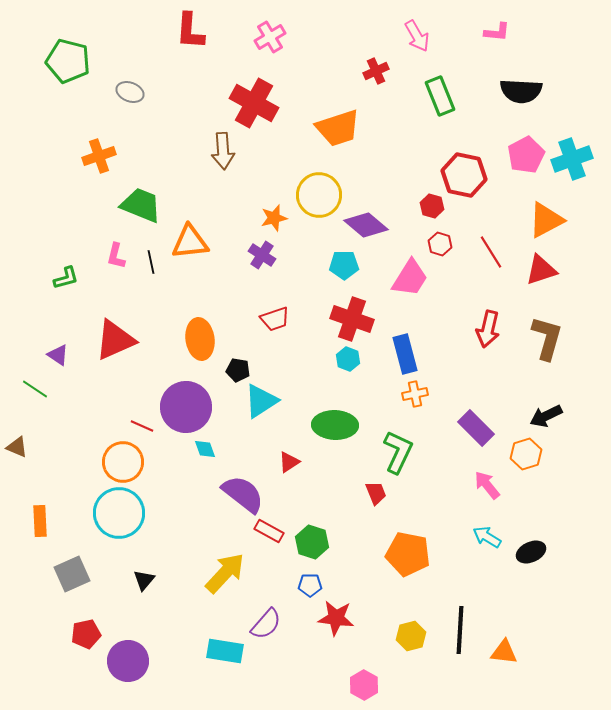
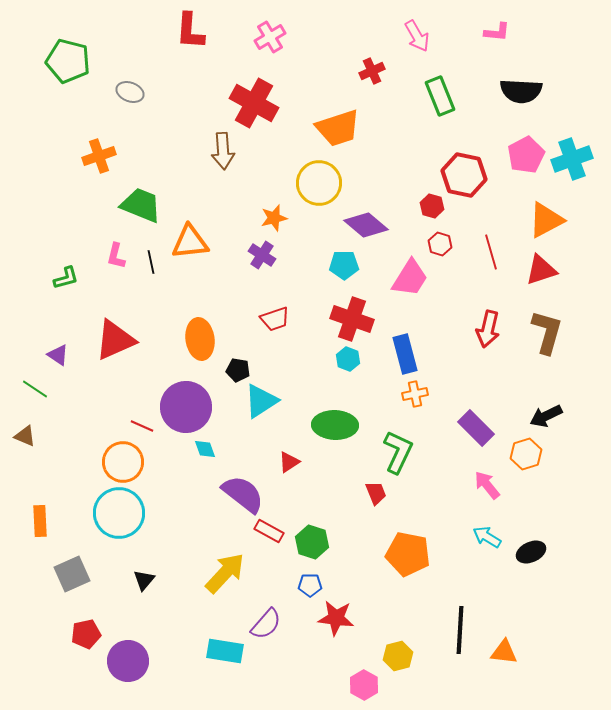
red cross at (376, 71): moved 4 px left
yellow circle at (319, 195): moved 12 px up
red line at (491, 252): rotated 16 degrees clockwise
brown L-shape at (547, 338): moved 6 px up
brown triangle at (17, 447): moved 8 px right, 11 px up
yellow hexagon at (411, 636): moved 13 px left, 20 px down
